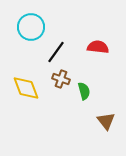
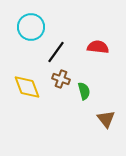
yellow diamond: moved 1 px right, 1 px up
brown triangle: moved 2 px up
